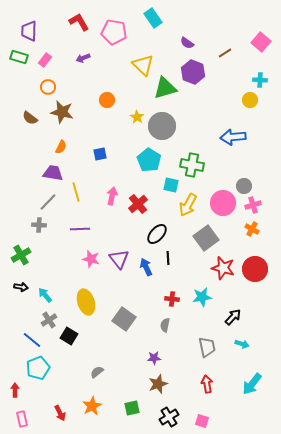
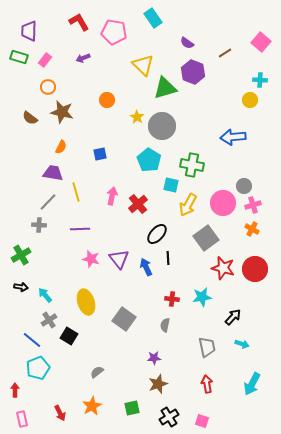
cyan arrow at (252, 384): rotated 10 degrees counterclockwise
